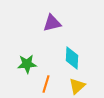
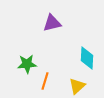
cyan diamond: moved 15 px right
orange line: moved 1 px left, 3 px up
